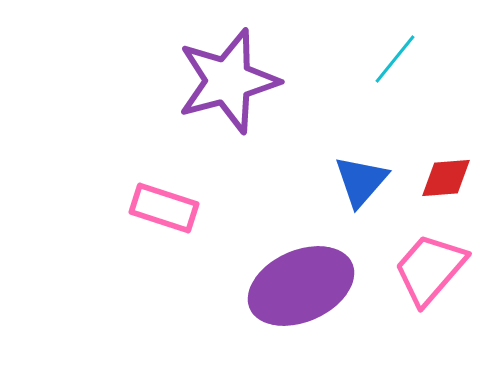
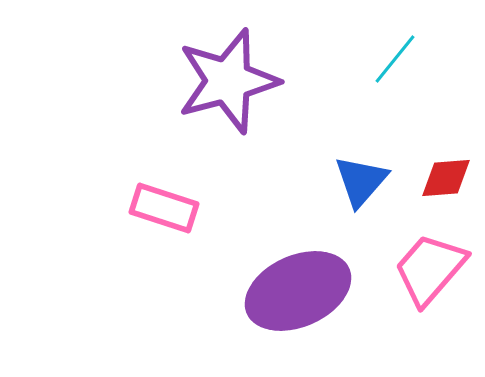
purple ellipse: moved 3 px left, 5 px down
